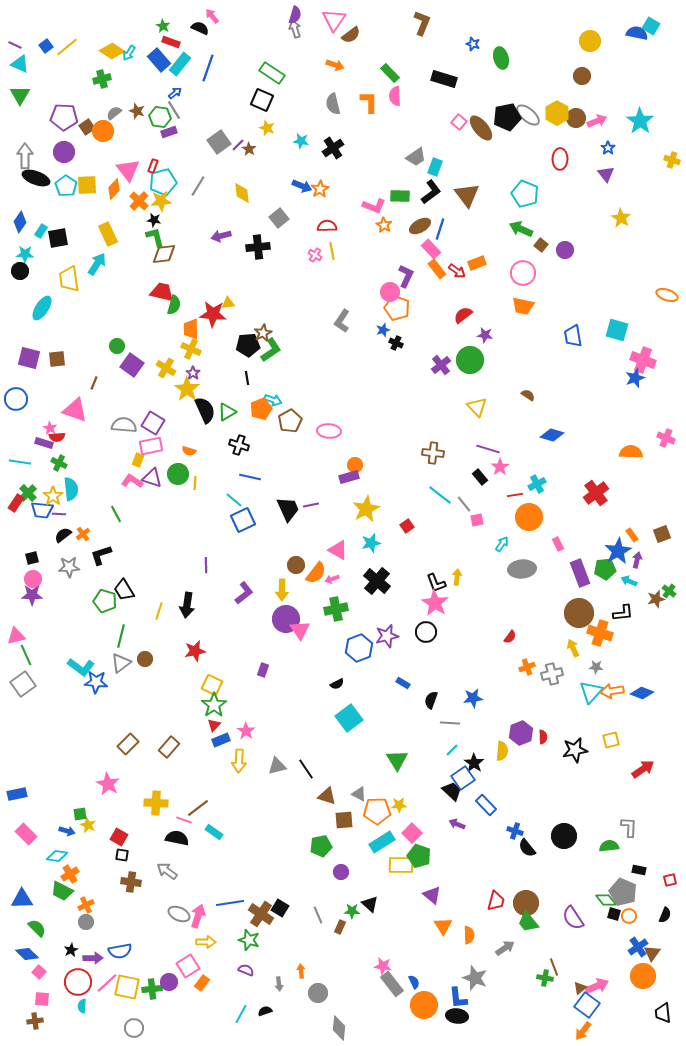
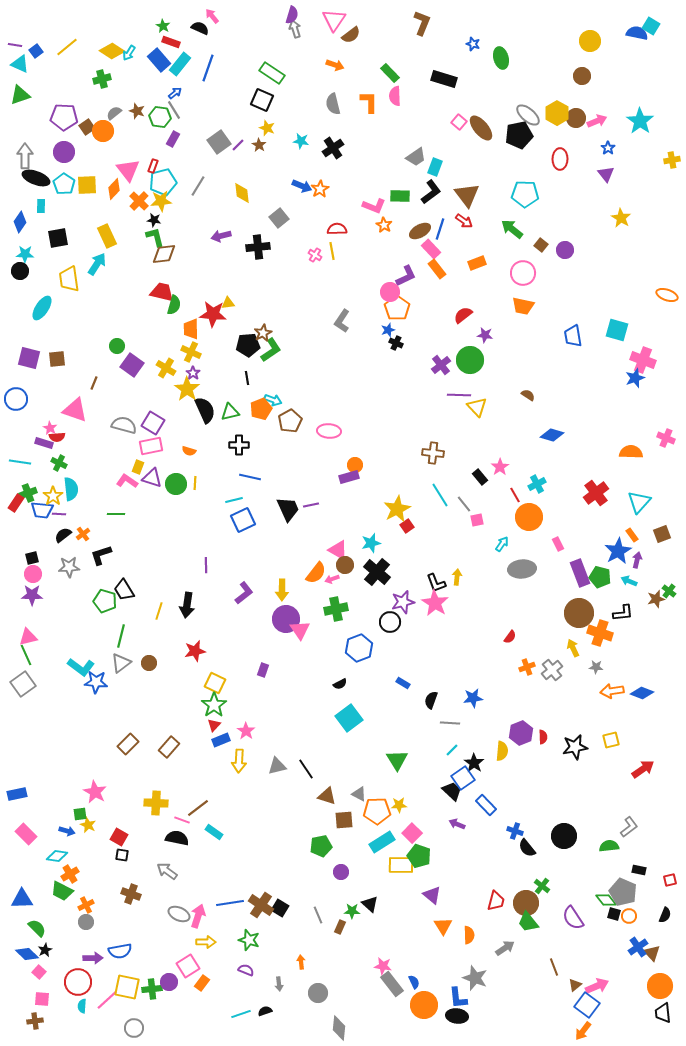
purple semicircle at (295, 15): moved 3 px left
purple line at (15, 45): rotated 16 degrees counterclockwise
blue square at (46, 46): moved 10 px left, 5 px down
green triangle at (20, 95): rotated 40 degrees clockwise
black pentagon at (507, 117): moved 12 px right, 18 px down
purple rectangle at (169, 132): moved 4 px right, 7 px down; rotated 42 degrees counterclockwise
brown star at (249, 149): moved 10 px right, 4 px up
yellow cross at (672, 160): rotated 28 degrees counterclockwise
cyan pentagon at (66, 186): moved 2 px left, 2 px up
cyan pentagon at (525, 194): rotated 20 degrees counterclockwise
red semicircle at (327, 226): moved 10 px right, 3 px down
brown ellipse at (420, 226): moved 5 px down
green arrow at (521, 229): moved 9 px left; rotated 15 degrees clockwise
cyan rectangle at (41, 231): moved 25 px up; rotated 32 degrees counterclockwise
yellow rectangle at (108, 234): moved 1 px left, 2 px down
red arrow at (457, 271): moved 7 px right, 50 px up
purple L-shape at (406, 276): rotated 40 degrees clockwise
orange pentagon at (397, 308): rotated 15 degrees clockwise
blue star at (383, 330): moved 5 px right
yellow cross at (191, 349): moved 3 px down
green triangle at (227, 412): moved 3 px right; rotated 18 degrees clockwise
gray semicircle at (124, 425): rotated 10 degrees clockwise
black cross at (239, 445): rotated 18 degrees counterclockwise
purple line at (488, 449): moved 29 px left, 54 px up; rotated 15 degrees counterclockwise
yellow rectangle at (138, 460): moved 7 px down
green circle at (178, 474): moved 2 px left, 10 px down
pink L-shape at (132, 481): moved 5 px left
green cross at (28, 493): rotated 24 degrees clockwise
cyan line at (440, 495): rotated 20 degrees clockwise
red line at (515, 495): rotated 70 degrees clockwise
cyan line at (234, 500): rotated 54 degrees counterclockwise
yellow star at (366, 509): moved 31 px right
green line at (116, 514): rotated 60 degrees counterclockwise
brown circle at (296, 565): moved 49 px right
green pentagon at (605, 569): moved 5 px left, 8 px down; rotated 20 degrees clockwise
pink circle at (33, 579): moved 5 px up
black cross at (377, 581): moved 9 px up
black circle at (426, 632): moved 36 px left, 10 px up
pink triangle at (16, 636): moved 12 px right, 1 px down
purple star at (387, 636): moved 16 px right, 34 px up
brown circle at (145, 659): moved 4 px right, 4 px down
gray cross at (552, 674): moved 4 px up; rotated 25 degrees counterclockwise
black semicircle at (337, 684): moved 3 px right
yellow square at (212, 685): moved 3 px right, 2 px up
cyan triangle at (591, 692): moved 48 px right, 190 px up
black star at (575, 750): moved 3 px up
pink star at (108, 784): moved 13 px left, 8 px down
pink line at (184, 820): moved 2 px left
gray L-shape at (629, 827): rotated 50 degrees clockwise
brown cross at (131, 882): moved 12 px down; rotated 12 degrees clockwise
brown cross at (261, 914): moved 9 px up
black star at (71, 950): moved 26 px left
brown triangle at (652, 953): rotated 18 degrees counterclockwise
orange arrow at (301, 971): moved 9 px up
orange circle at (643, 976): moved 17 px right, 10 px down
green cross at (545, 978): moved 3 px left, 92 px up; rotated 28 degrees clockwise
pink line at (107, 983): moved 17 px down
brown triangle at (580, 988): moved 5 px left, 3 px up
cyan line at (241, 1014): rotated 42 degrees clockwise
